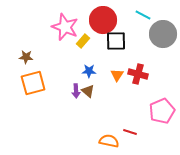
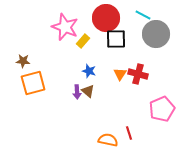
red circle: moved 3 px right, 2 px up
gray circle: moved 7 px left
black square: moved 2 px up
brown star: moved 3 px left, 4 px down
blue star: rotated 16 degrees clockwise
orange triangle: moved 3 px right, 1 px up
purple arrow: moved 1 px right, 1 px down
pink pentagon: moved 2 px up
red line: moved 1 px left, 1 px down; rotated 56 degrees clockwise
orange semicircle: moved 1 px left, 1 px up
